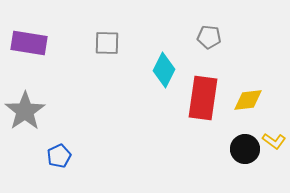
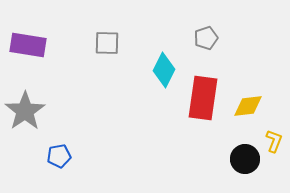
gray pentagon: moved 3 px left, 1 px down; rotated 25 degrees counterclockwise
purple rectangle: moved 1 px left, 2 px down
yellow diamond: moved 6 px down
yellow L-shape: rotated 105 degrees counterclockwise
black circle: moved 10 px down
blue pentagon: rotated 15 degrees clockwise
